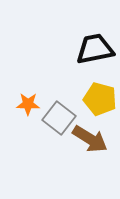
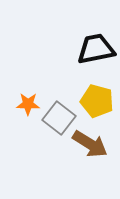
black trapezoid: moved 1 px right
yellow pentagon: moved 3 px left, 2 px down
brown arrow: moved 5 px down
